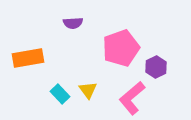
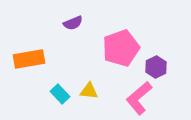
purple semicircle: rotated 18 degrees counterclockwise
orange rectangle: moved 1 px right, 1 px down
yellow triangle: moved 1 px right, 1 px down; rotated 48 degrees counterclockwise
pink L-shape: moved 7 px right
